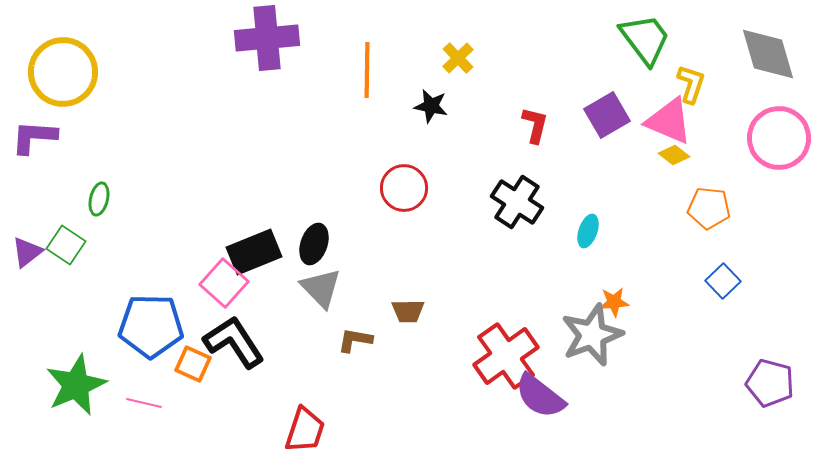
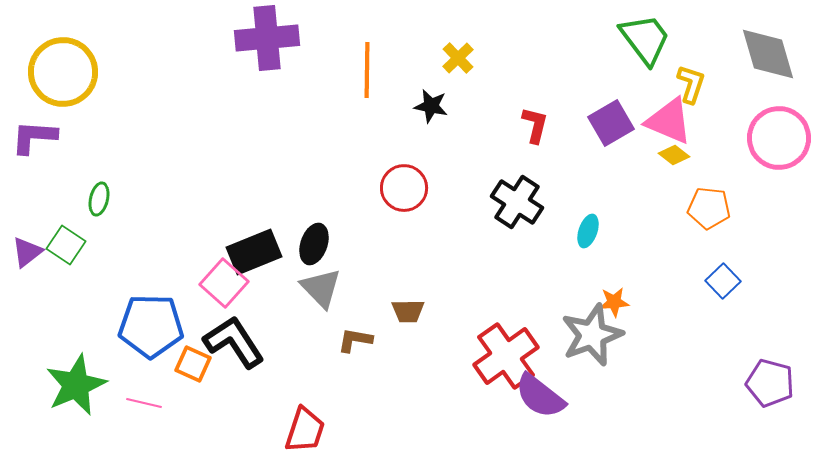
purple square: moved 4 px right, 8 px down
